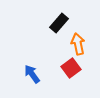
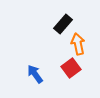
black rectangle: moved 4 px right, 1 px down
blue arrow: moved 3 px right
